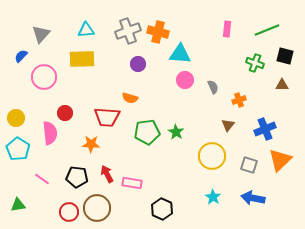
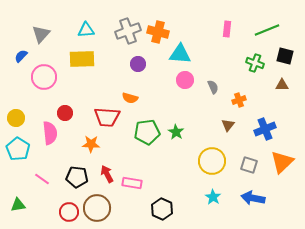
yellow circle at (212, 156): moved 5 px down
orange triangle at (280, 160): moved 2 px right, 2 px down
